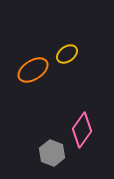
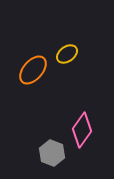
orange ellipse: rotated 16 degrees counterclockwise
